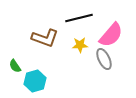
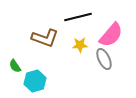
black line: moved 1 px left, 1 px up
